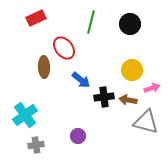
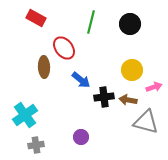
red rectangle: rotated 54 degrees clockwise
pink arrow: moved 2 px right, 1 px up
purple circle: moved 3 px right, 1 px down
